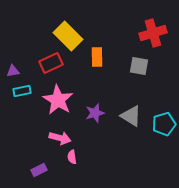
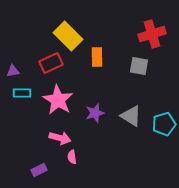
red cross: moved 1 px left, 1 px down
cyan rectangle: moved 2 px down; rotated 12 degrees clockwise
